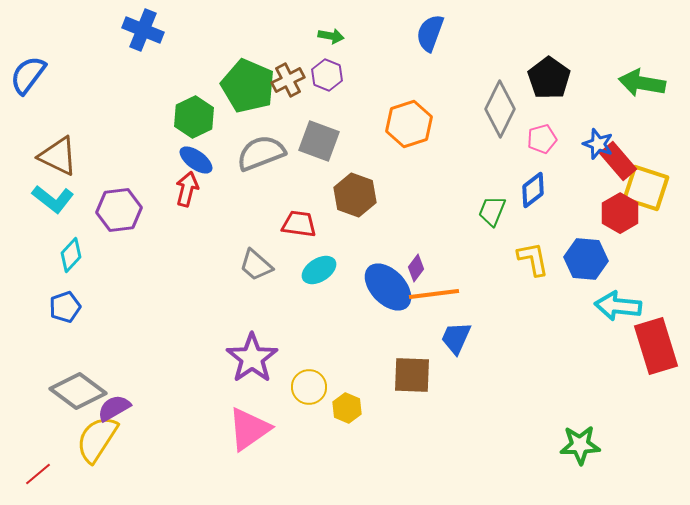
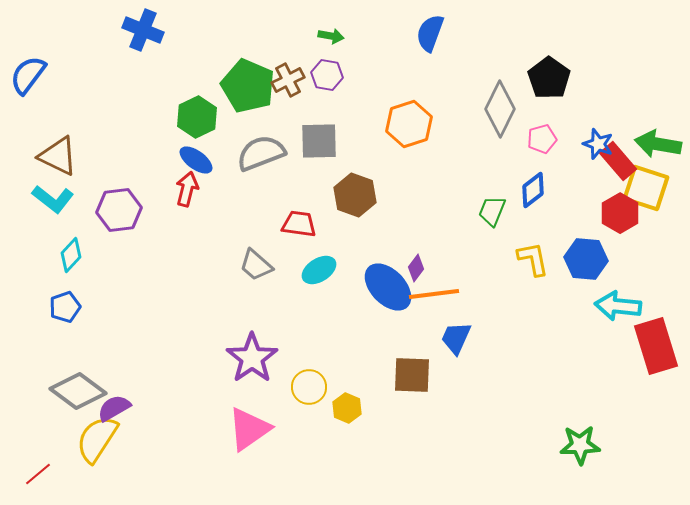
purple hexagon at (327, 75): rotated 12 degrees counterclockwise
green arrow at (642, 83): moved 16 px right, 61 px down
green hexagon at (194, 117): moved 3 px right
gray square at (319, 141): rotated 21 degrees counterclockwise
